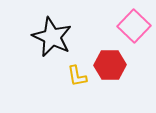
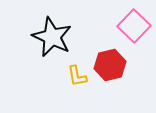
red hexagon: rotated 12 degrees counterclockwise
